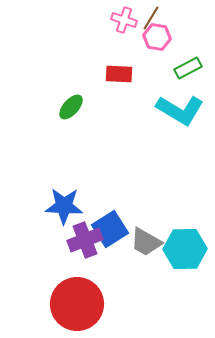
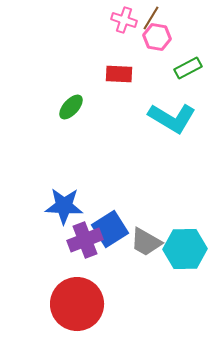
cyan L-shape: moved 8 px left, 8 px down
